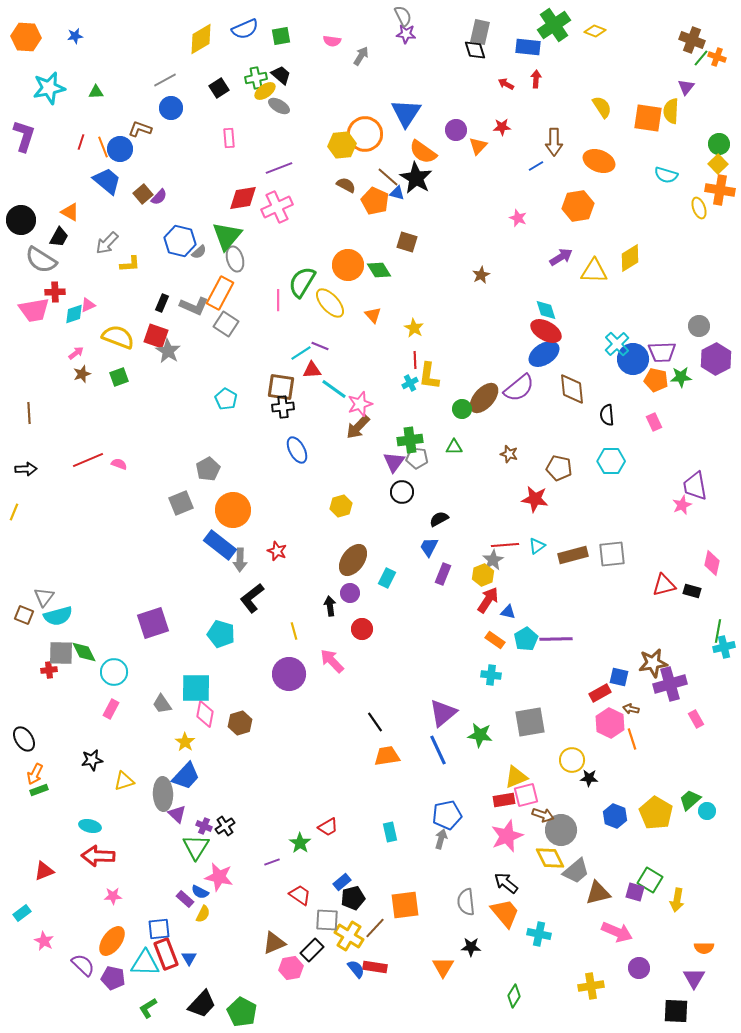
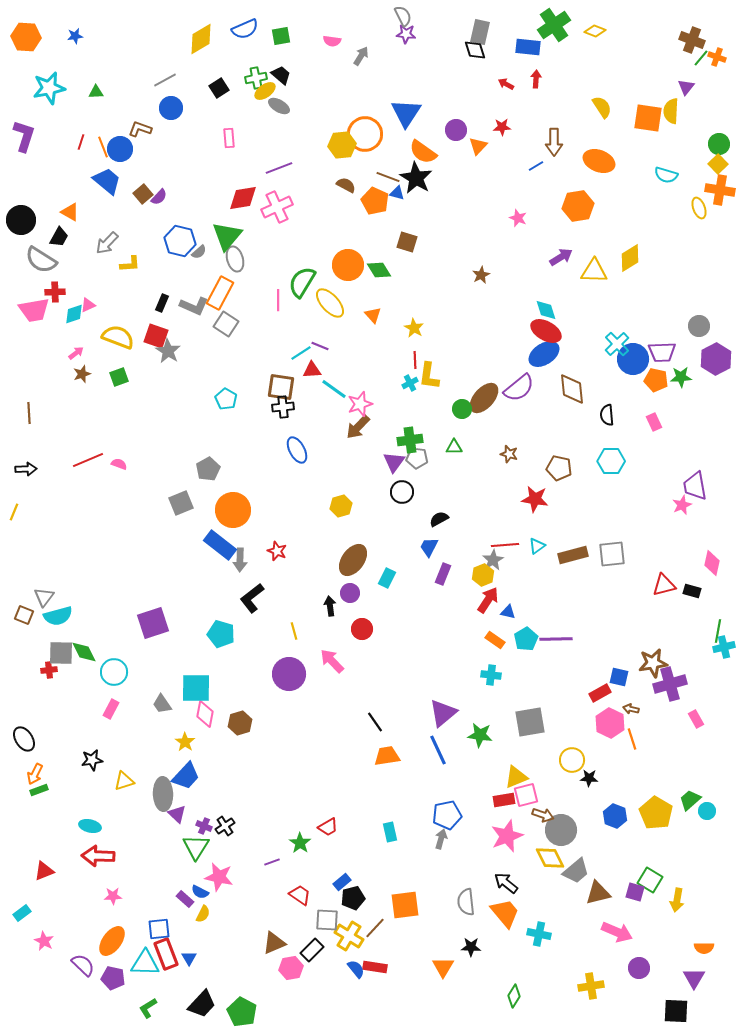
brown line at (388, 177): rotated 20 degrees counterclockwise
